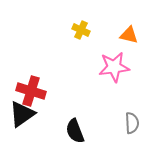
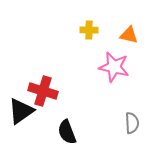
yellow cross: moved 8 px right; rotated 24 degrees counterclockwise
pink star: rotated 20 degrees clockwise
red cross: moved 12 px right
black triangle: moved 1 px left, 3 px up
black semicircle: moved 8 px left, 1 px down
